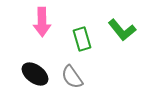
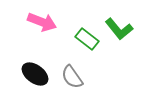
pink arrow: rotated 68 degrees counterclockwise
green L-shape: moved 3 px left, 1 px up
green rectangle: moved 5 px right; rotated 35 degrees counterclockwise
